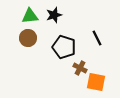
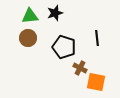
black star: moved 1 px right, 2 px up
black line: rotated 21 degrees clockwise
